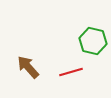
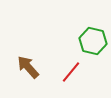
red line: rotated 35 degrees counterclockwise
